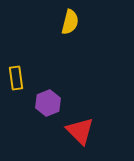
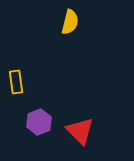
yellow rectangle: moved 4 px down
purple hexagon: moved 9 px left, 19 px down
